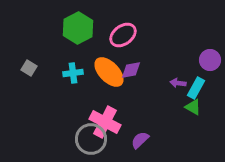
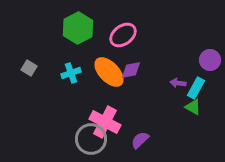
cyan cross: moved 2 px left; rotated 12 degrees counterclockwise
